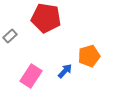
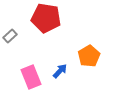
orange pentagon: rotated 15 degrees counterclockwise
blue arrow: moved 5 px left
pink rectangle: moved 1 px down; rotated 55 degrees counterclockwise
